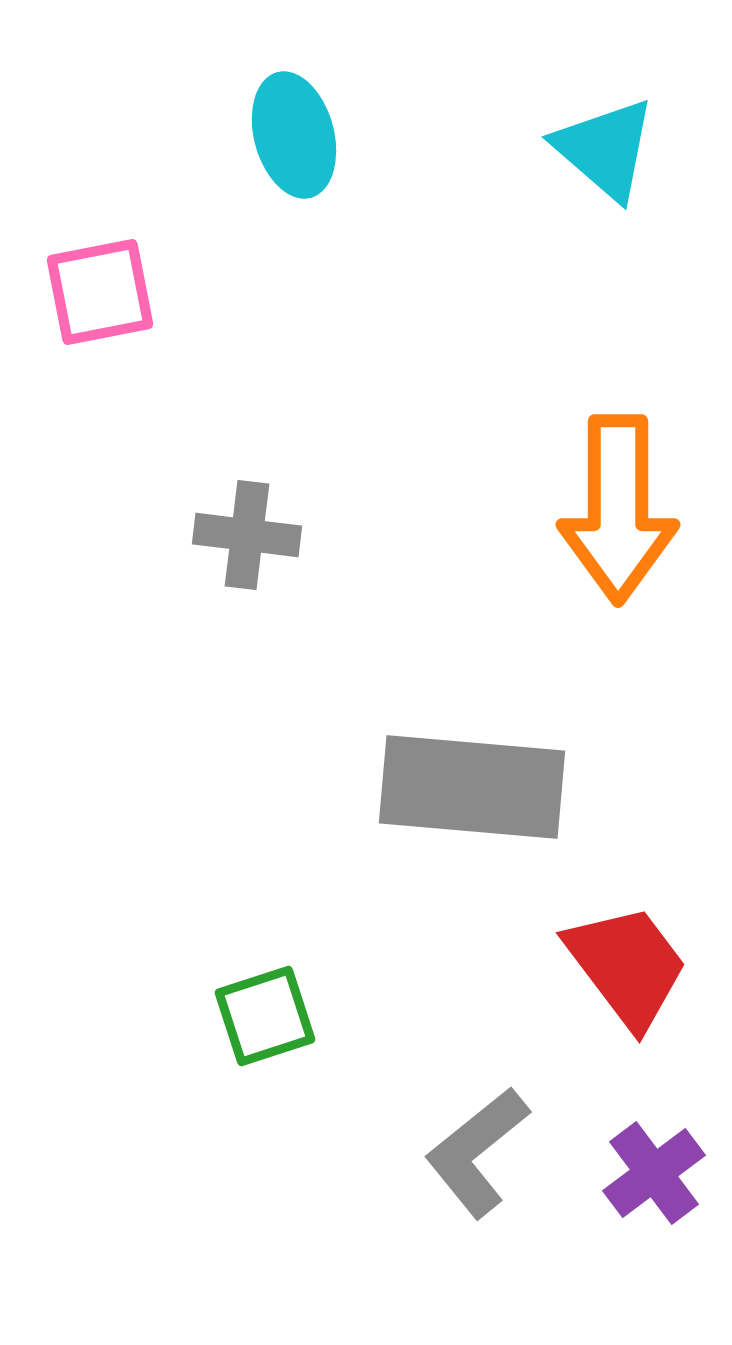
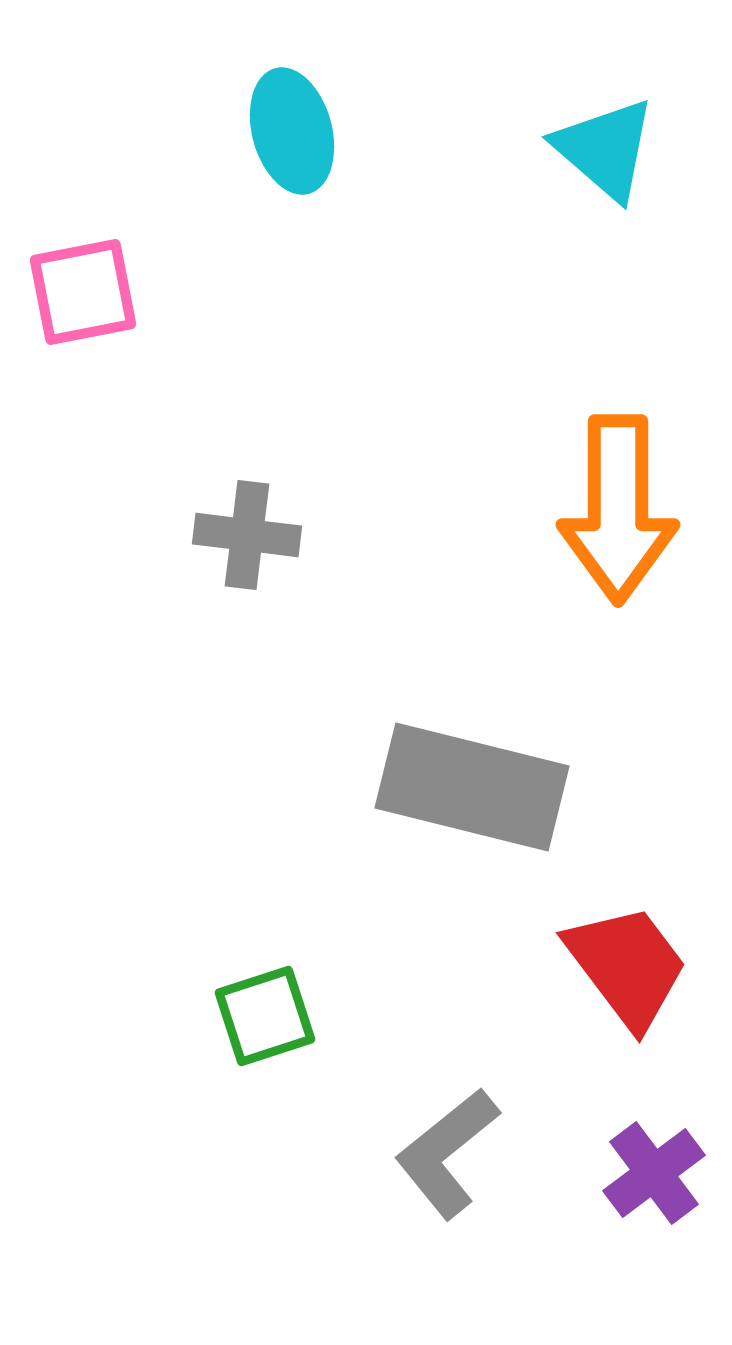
cyan ellipse: moved 2 px left, 4 px up
pink square: moved 17 px left
gray rectangle: rotated 9 degrees clockwise
gray L-shape: moved 30 px left, 1 px down
